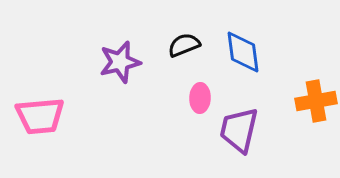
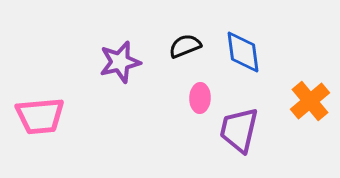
black semicircle: moved 1 px right, 1 px down
orange cross: moved 6 px left; rotated 30 degrees counterclockwise
